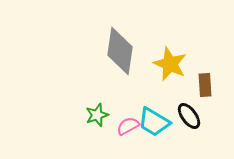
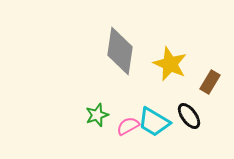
brown rectangle: moved 5 px right, 3 px up; rotated 35 degrees clockwise
